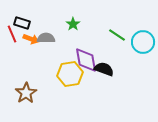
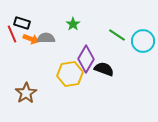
cyan circle: moved 1 px up
purple diamond: moved 1 px up; rotated 40 degrees clockwise
